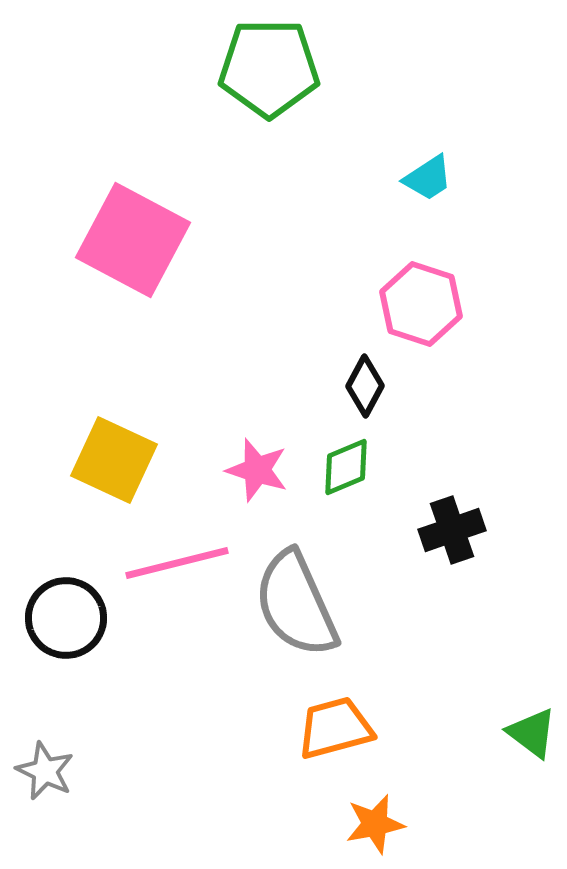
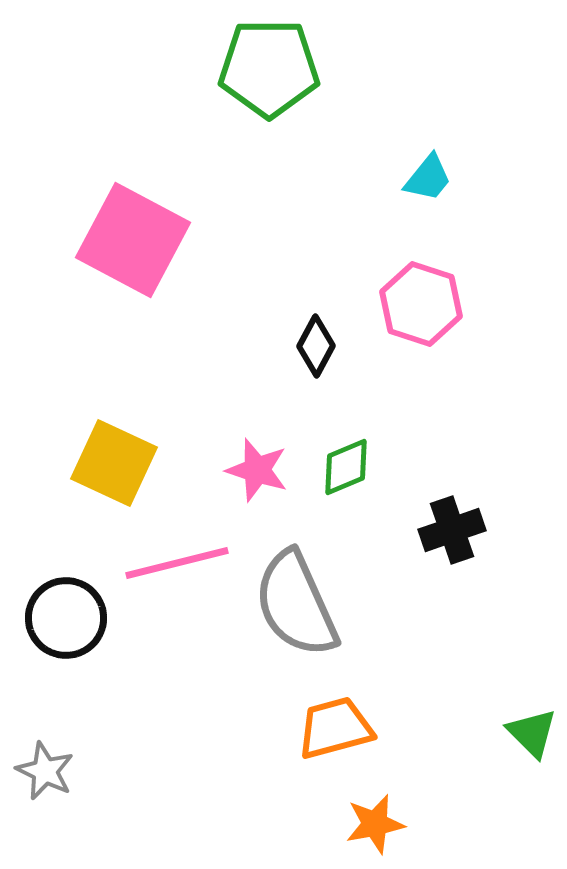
cyan trapezoid: rotated 18 degrees counterclockwise
black diamond: moved 49 px left, 40 px up
yellow square: moved 3 px down
green triangle: rotated 8 degrees clockwise
